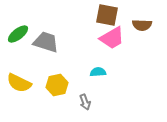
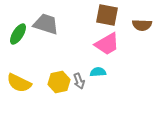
green ellipse: rotated 20 degrees counterclockwise
pink trapezoid: moved 5 px left, 6 px down
gray trapezoid: moved 18 px up
yellow hexagon: moved 2 px right, 3 px up
gray arrow: moved 6 px left, 21 px up
